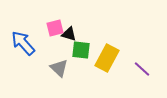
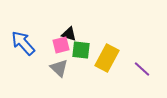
pink square: moved 6 px right, 17 px down
